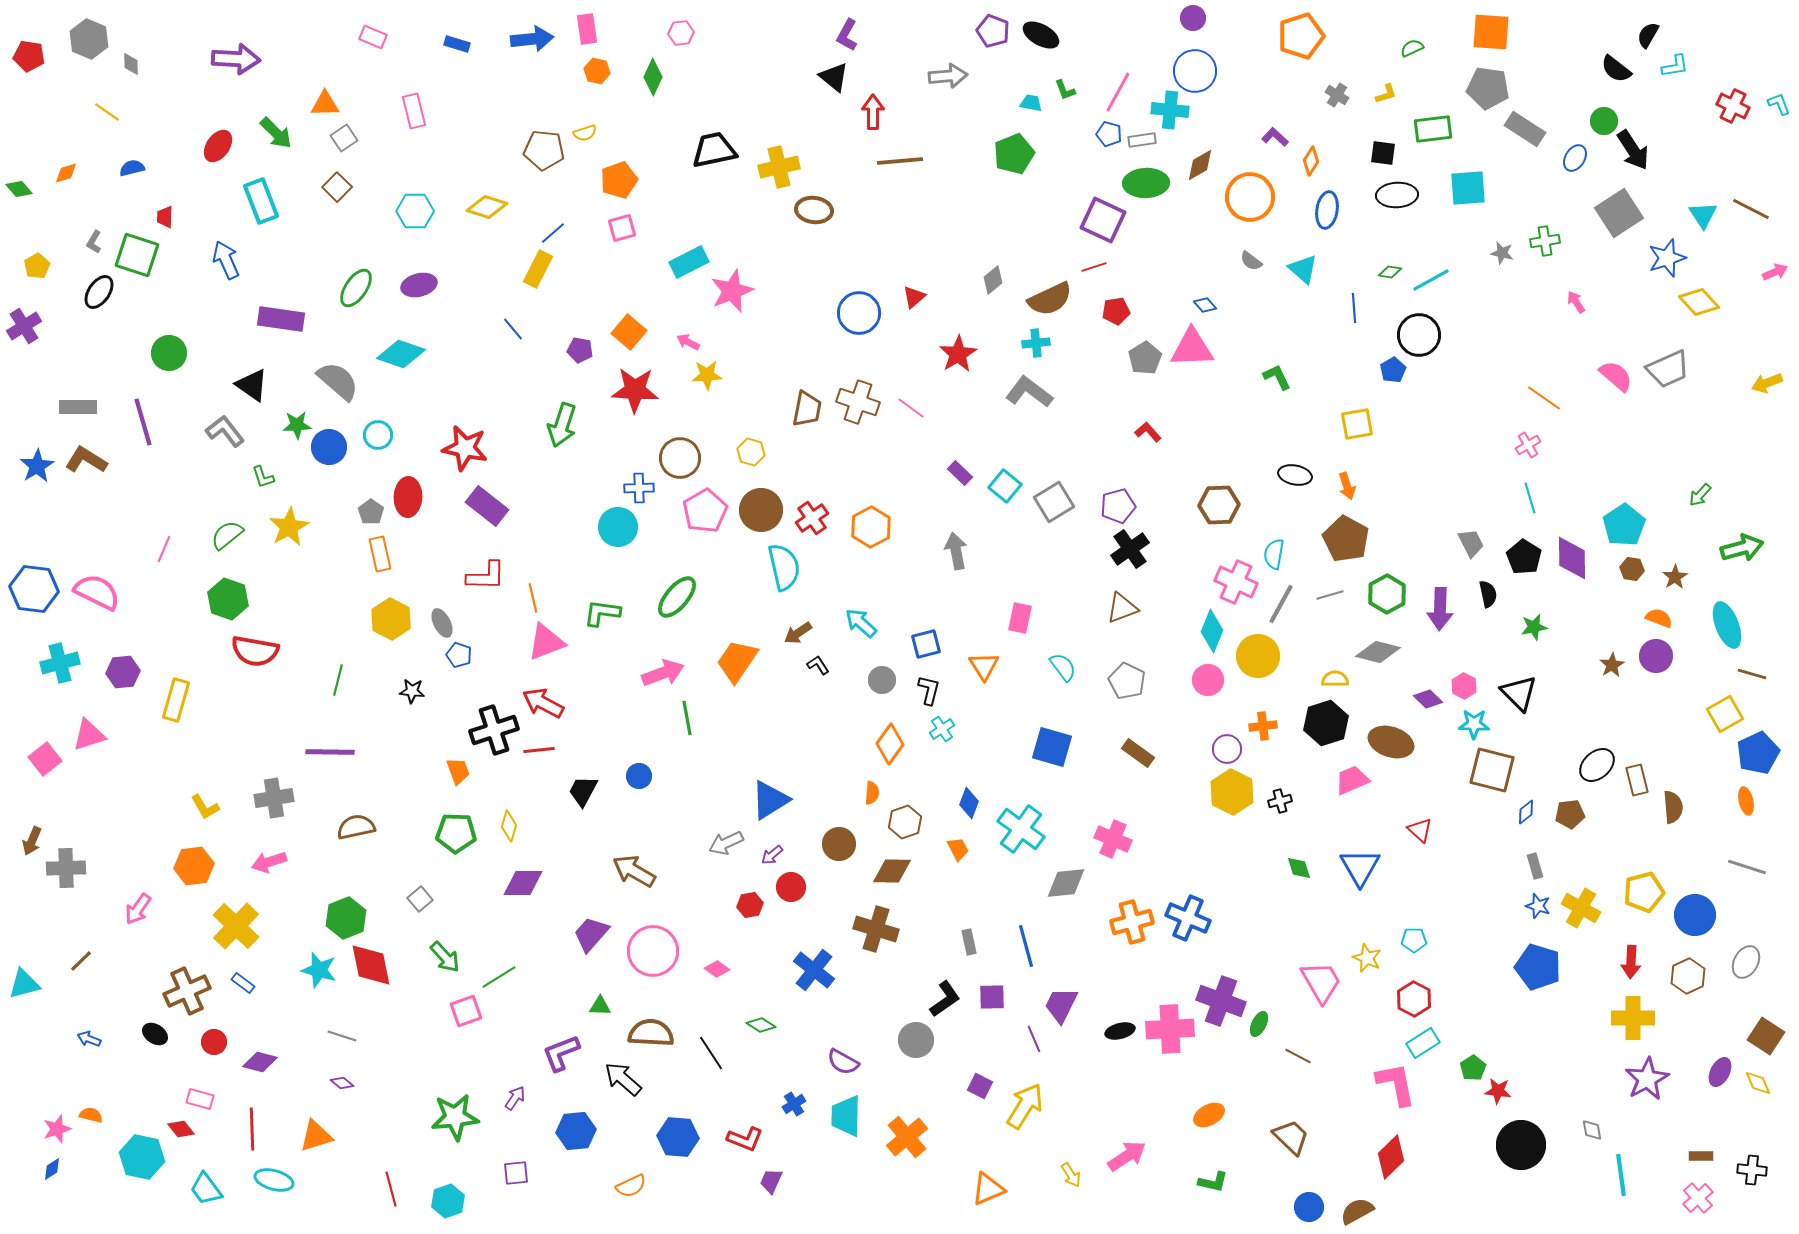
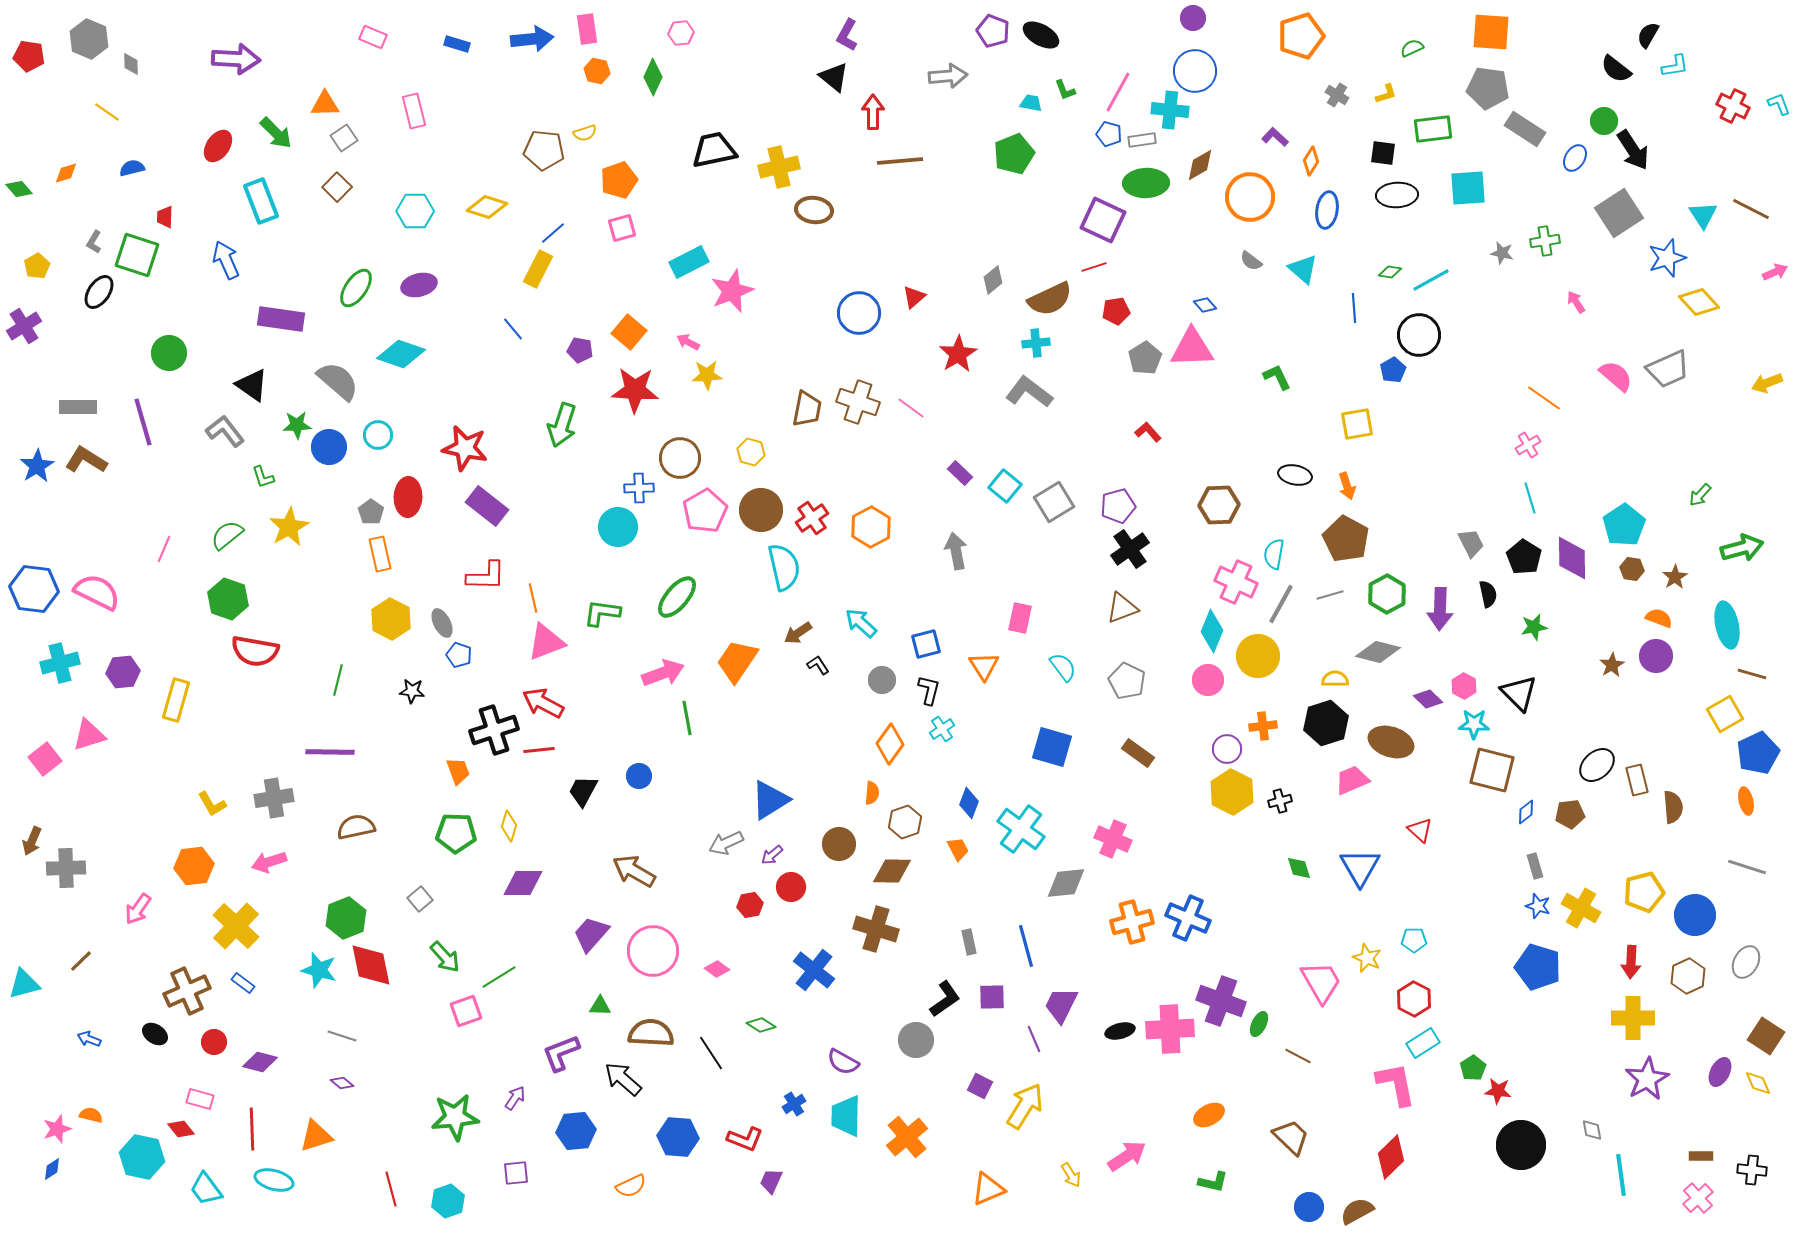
cyan ellipse at (1727, 625): rotated 9 degrees clockwise
yellow L-shape at (205, 807): moved 7 px right, 3 px up
